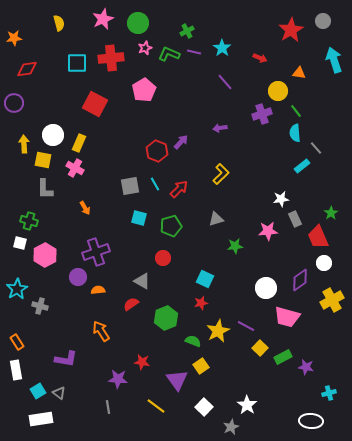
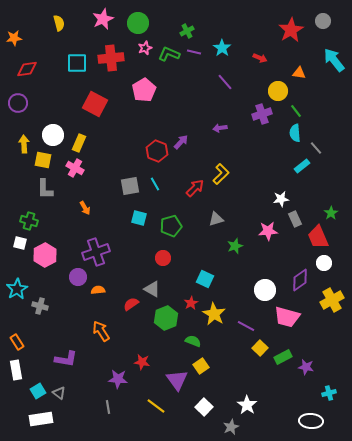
cyan arrow at (334, 60): rotated 20 degrees counterclockwise
purple circle at (14, 103): moved 4 px right
red arrow at (179, 189): moved 16 px right, 1 px up
green star at (235, 246): rotated 14 degrees counterclockwise
gray triangle at (142, 281): moved 10 px right, 8 px down
white circle at (266, 288): moved 1 px left, 2 px down
red star at (201, 303): moved 10 px left; rotated 16 degrees counterclockwise
yellow star at (218, 331): moved 4 px left, 17 px up; rotated 15 degrees counterclockwise
